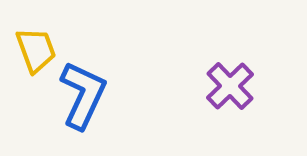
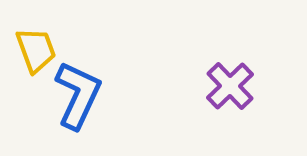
blue L-shape: moved 5 px left
